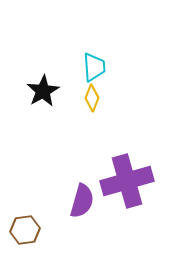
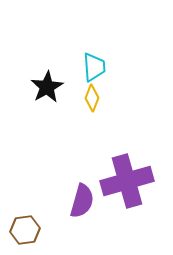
black star: moved 4 px right, 4 px up
